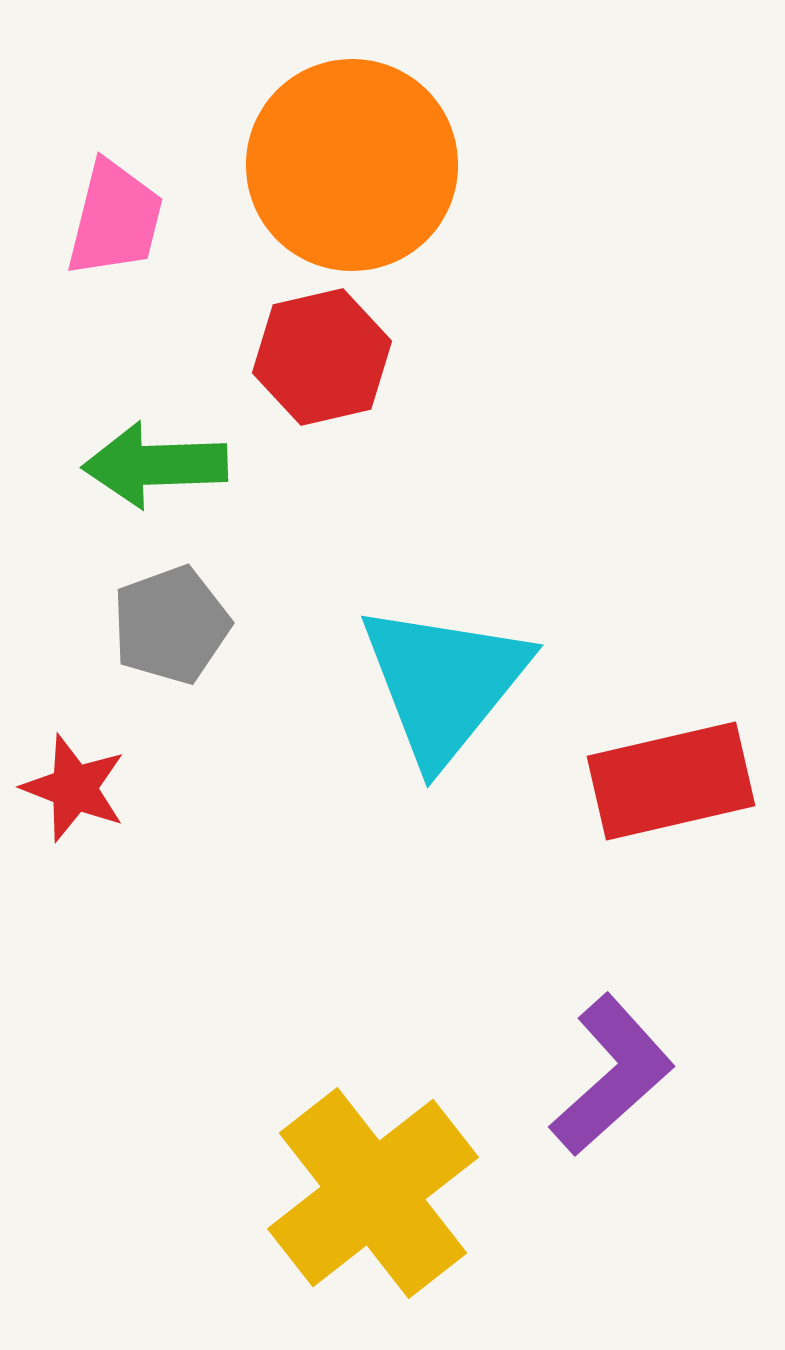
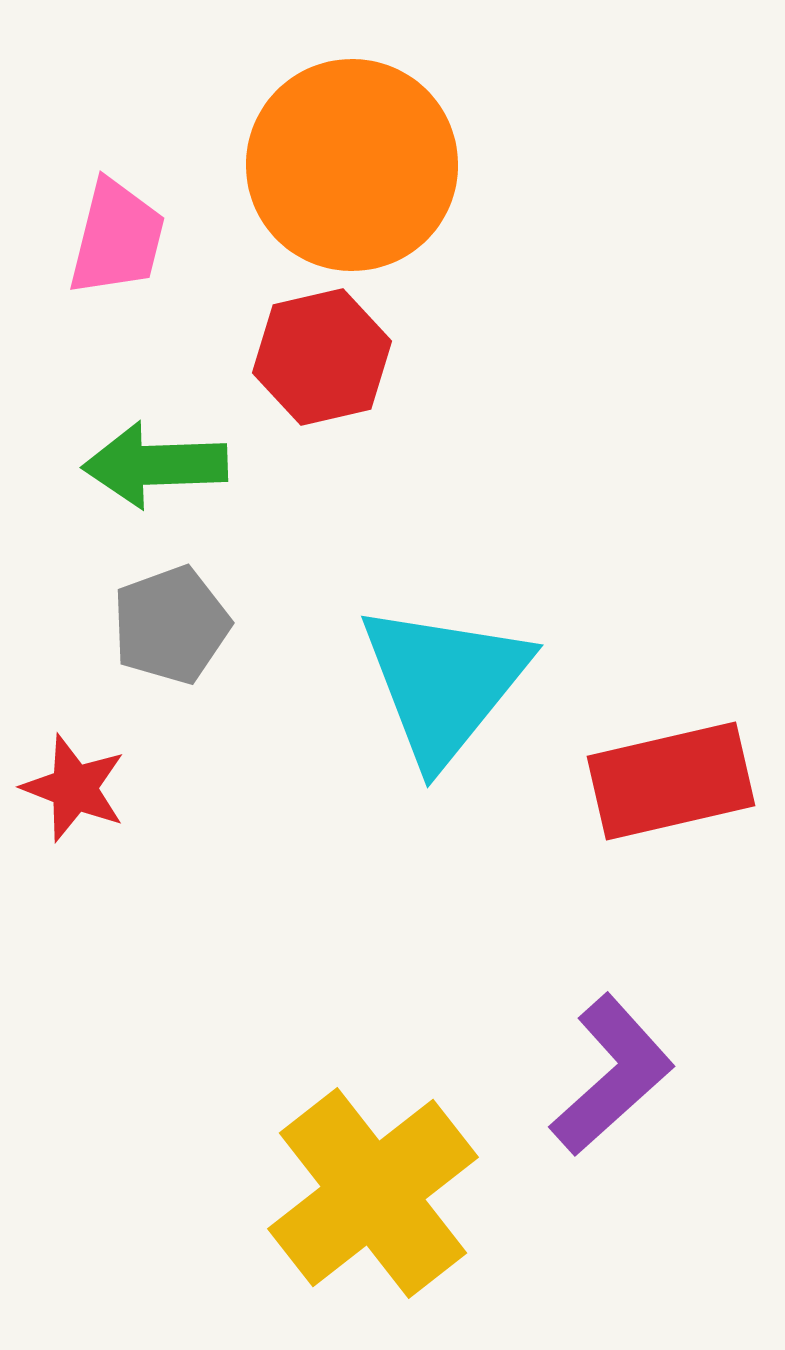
pink trapezoid: moved 2 px right, 19 px down
